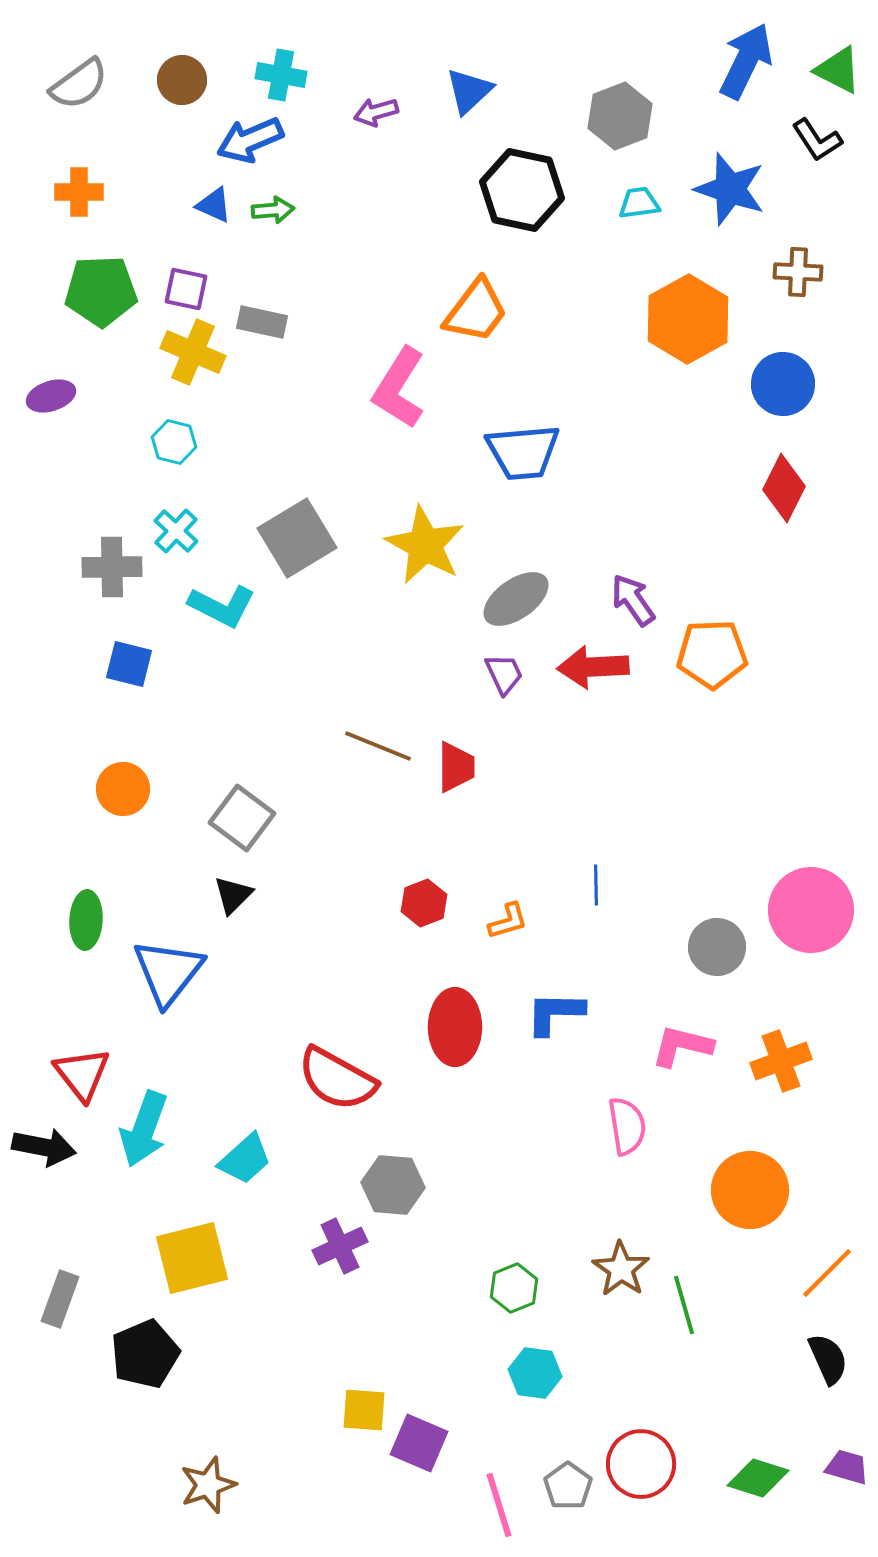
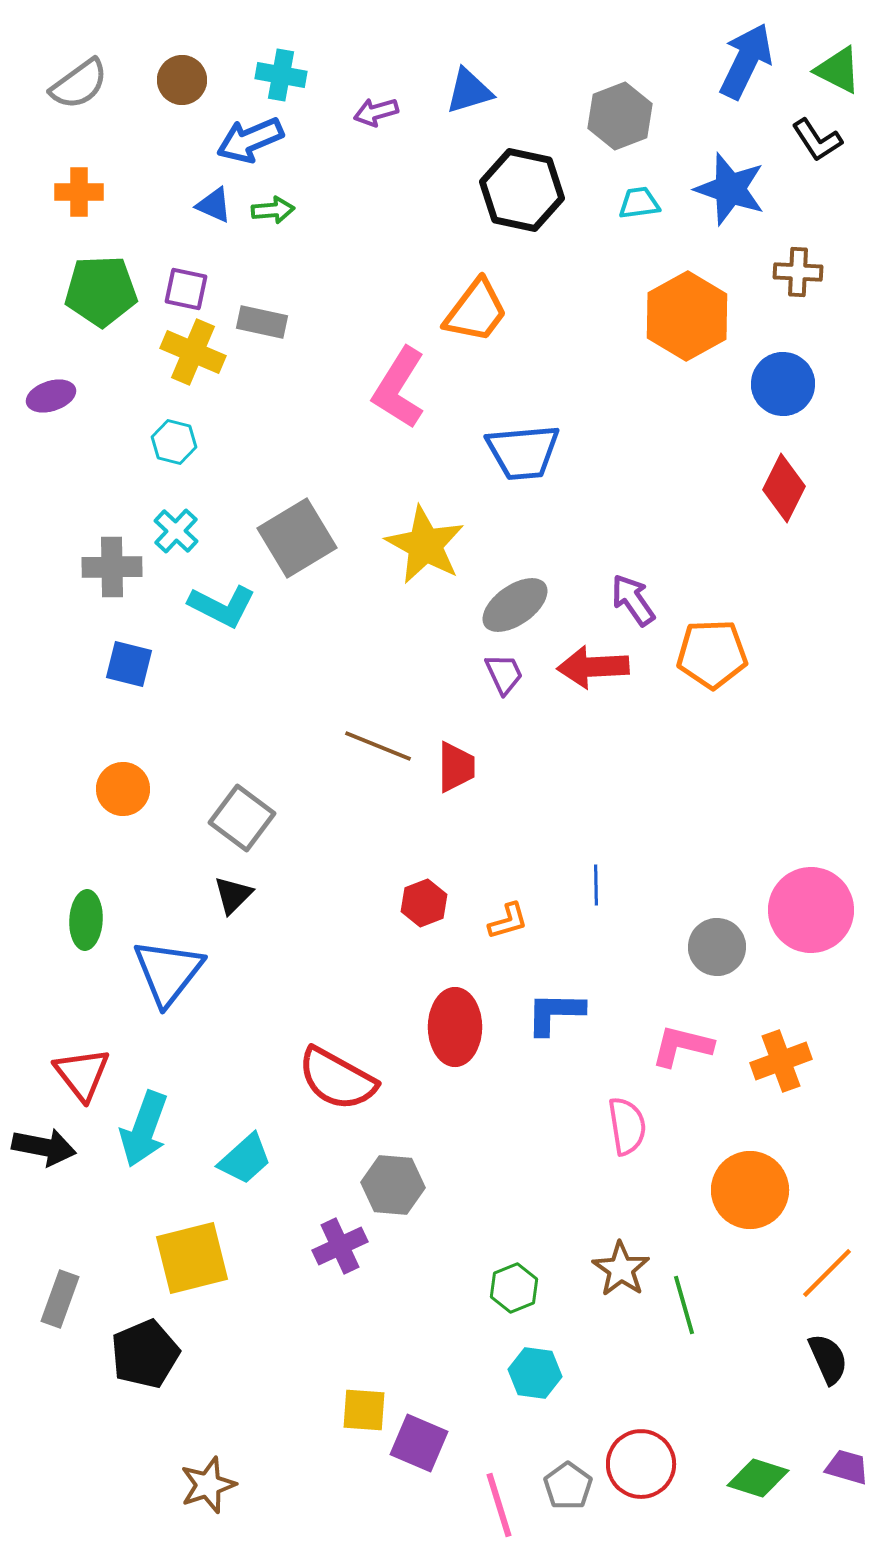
blue triangle at (469, 91): rotated 26 degrees clockwise
orange hexagon at (688, 319): moved 1 px left, 3 px up
gray ellipse at (516, 599): moved 1 px left, 6 px down
